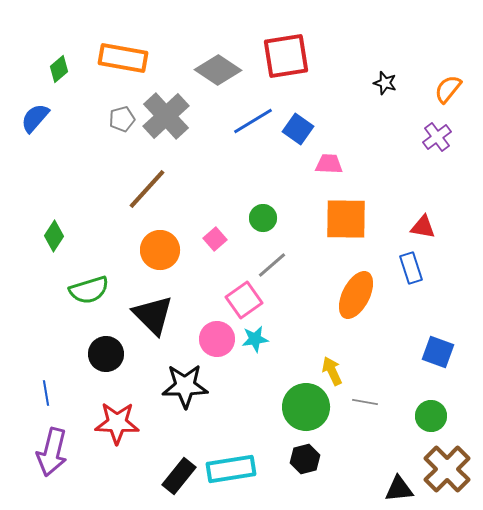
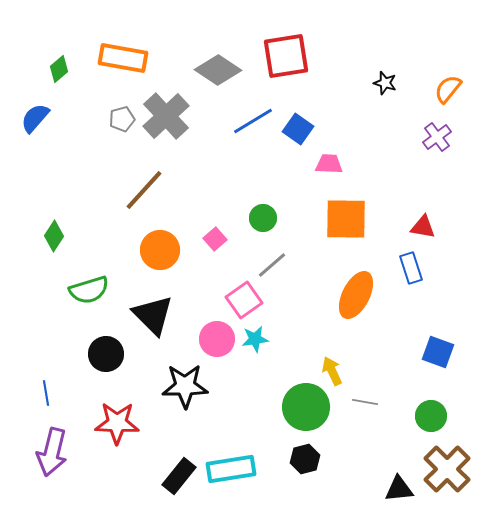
brown line at (147, 189): moved 3 px left, 1 px down
